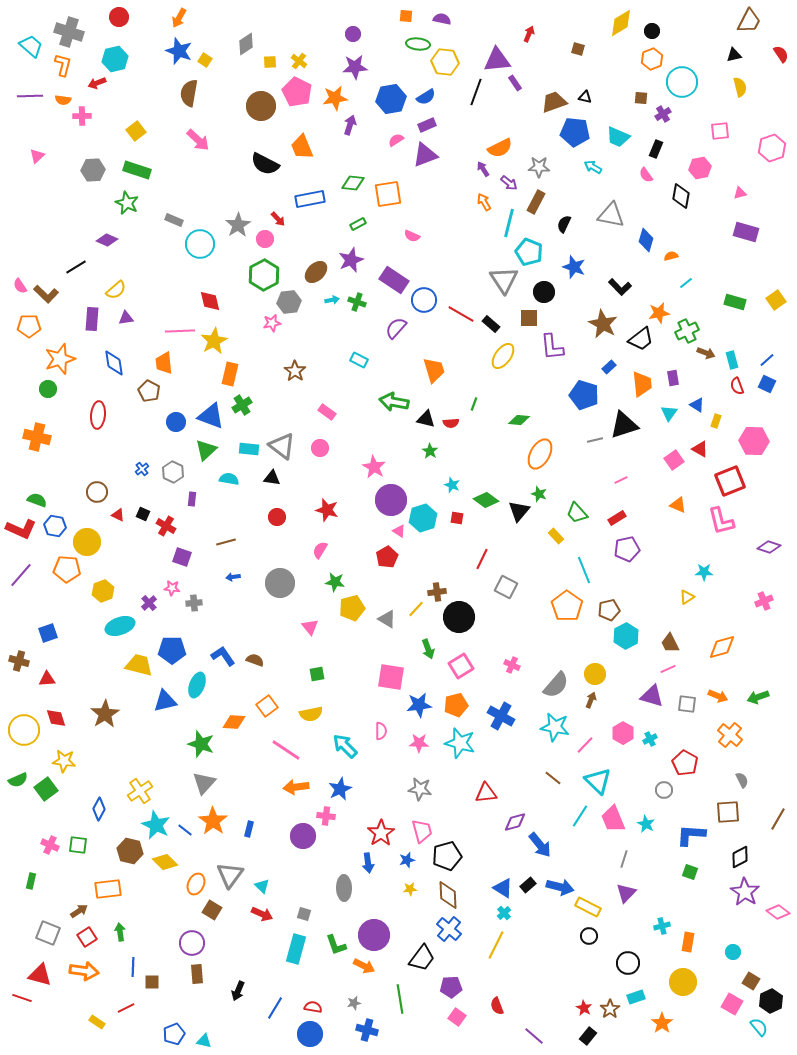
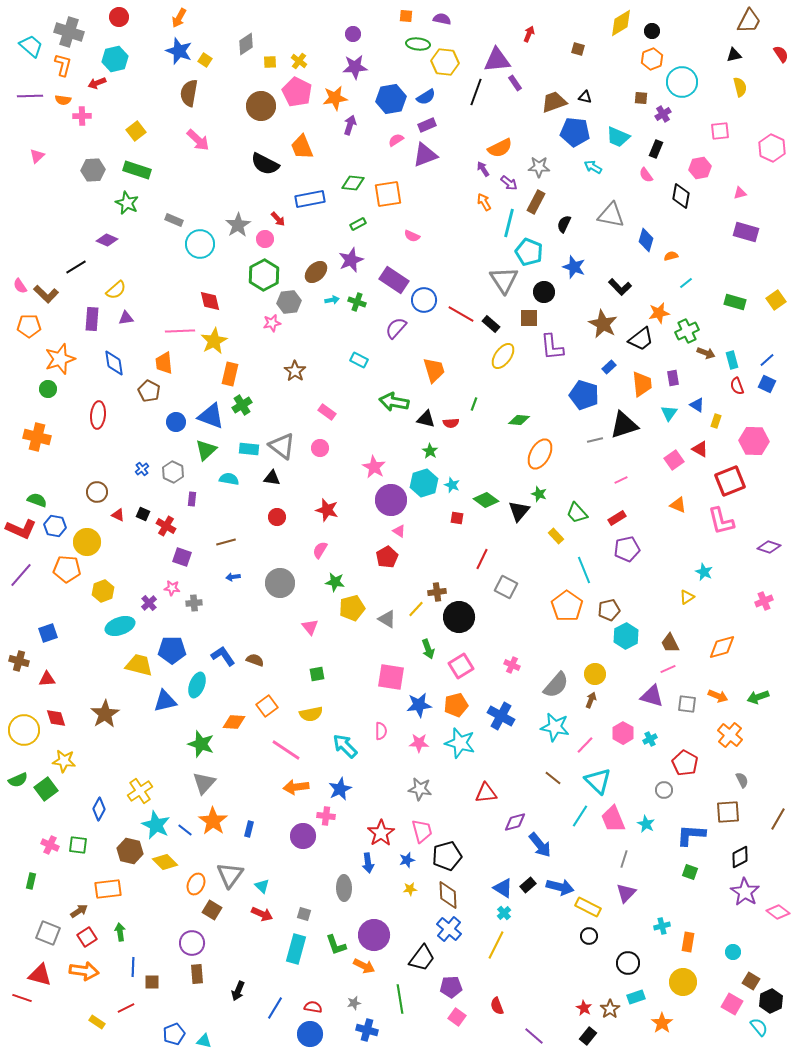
pink hexagon at (772, 148): rotated 16 degrees counterclockwise
cyan hexagon at (423, 518): moved 1 px right, 35 px up
cyan star at (704, 572): rotated 24 degrees clockwise
